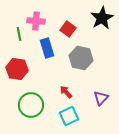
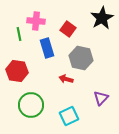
red hexagon: moved 2 px down
red arrow: moved 13 px up; rotated 32 degrees counterclockwise
